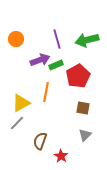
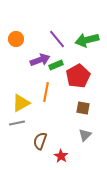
purple line: rotated 24 degrees counterclockwise
gray line: rotated 35 degrees clockwise
